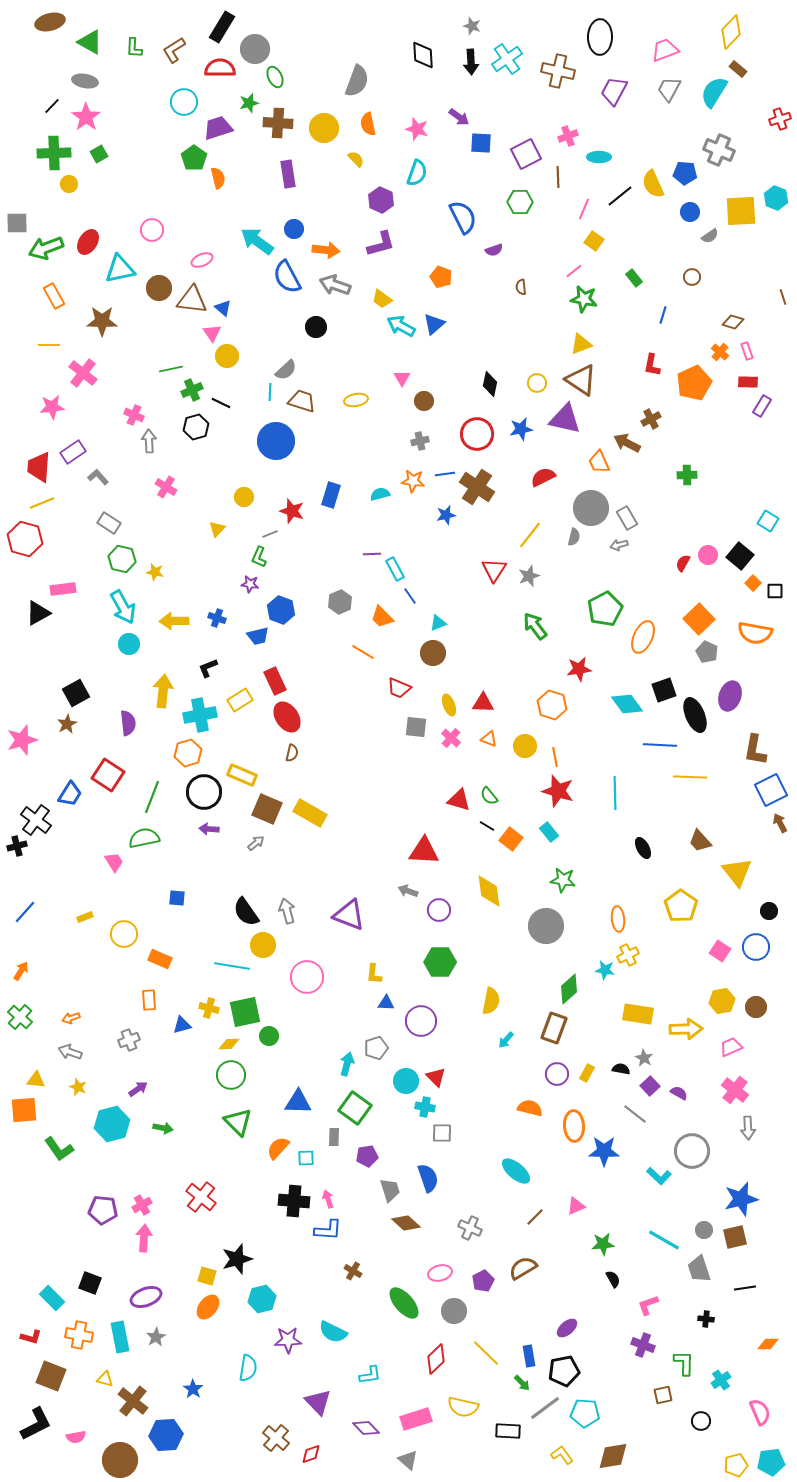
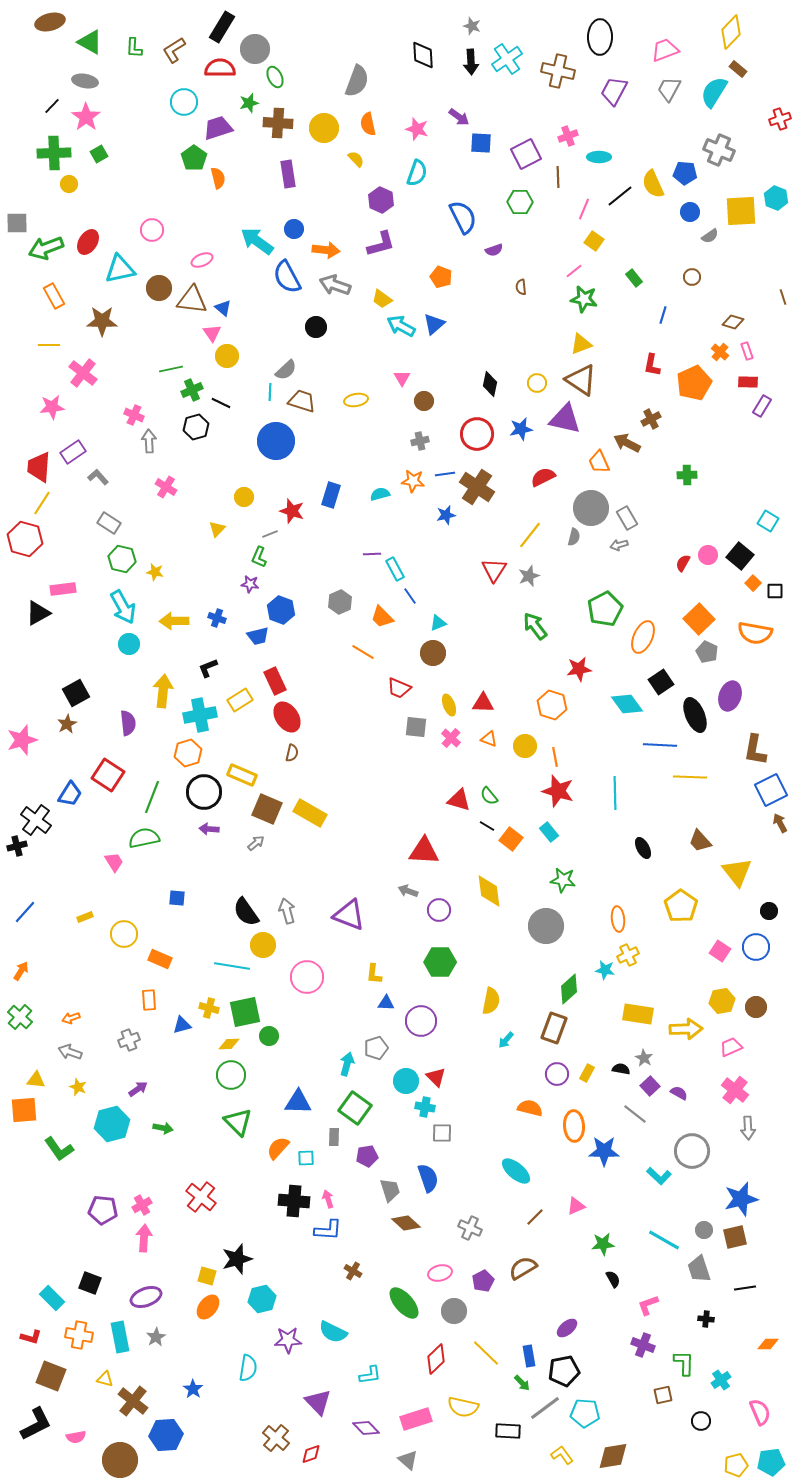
yellow line at (42, 503): rotated 35 degrees counterclockwise
black square at (664, 690): moved 3 px left, 8 px up; rotated 15 degrees counterclockwise
